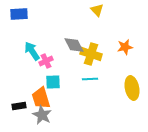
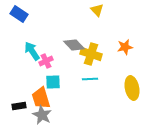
blue rectangle: rotated 36 degrees clockwise
gray diamond: rotated 15 degrees counterclockwise
